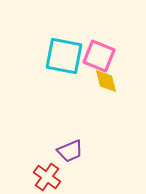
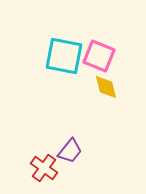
yellow diamond: moved 6 px down
purple trapezoid: rotated 28 degrees counterclockwise
red cross: moved 3 px left, 9 px up
